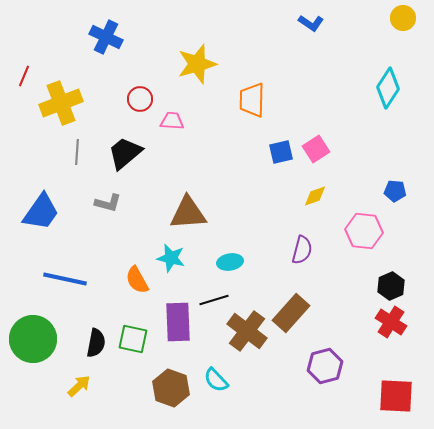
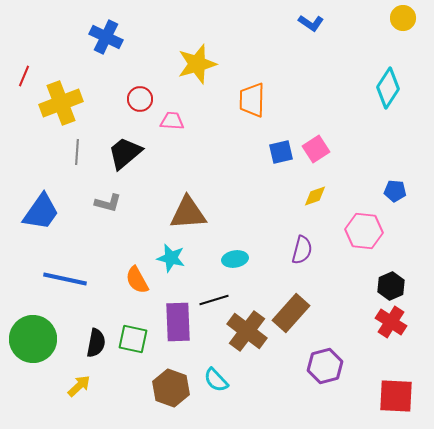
cyan ellipse: moved 5 px right, 3 px up
